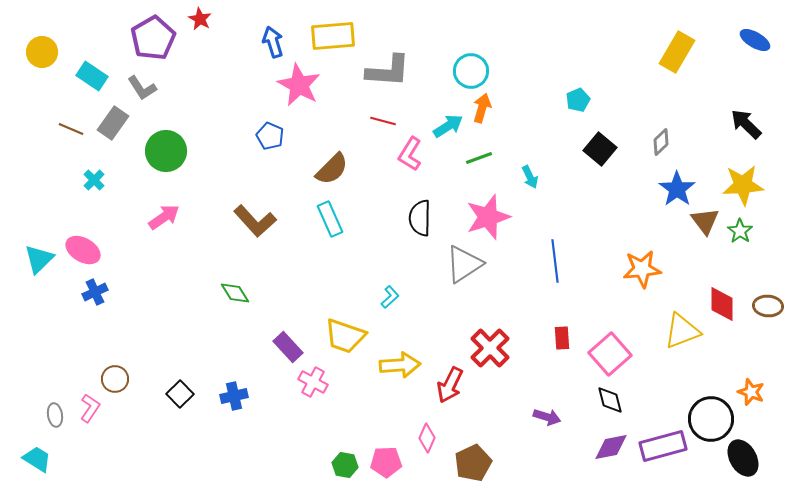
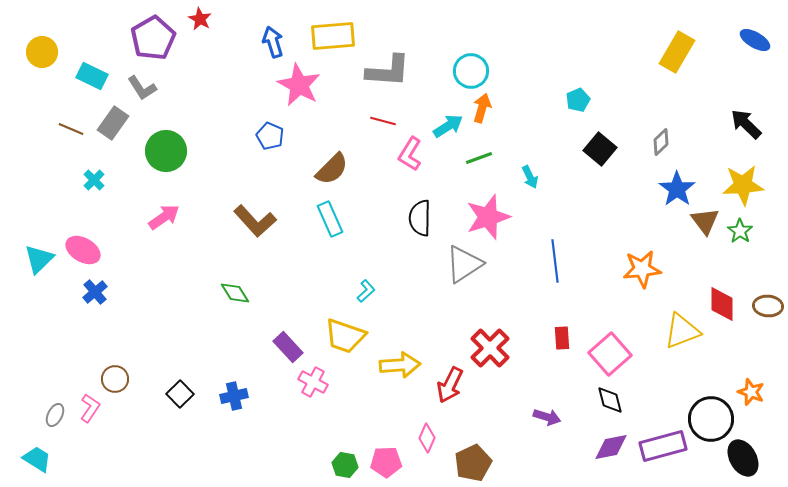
cyan rectangle at (92, 76): rotated 8 degrees counterclockwise
blue cross at (95, 292): rotated 15 degrees counterclockwise
cyan L-shape at (390, 297): moved 24 px left, 6 px up
gray ellipse at (55, 415): rotated 35 degrees clockwise
